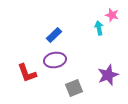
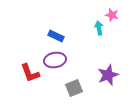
blue rectangle: moved 2 px right, 1 px down; rotated 70 degrees clockwise
red L-shape: moved 3 px right
